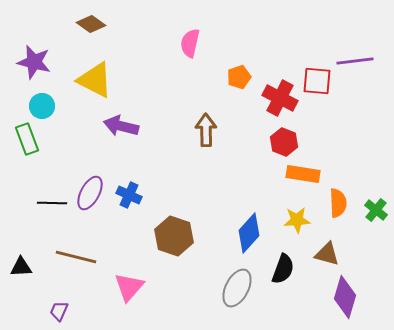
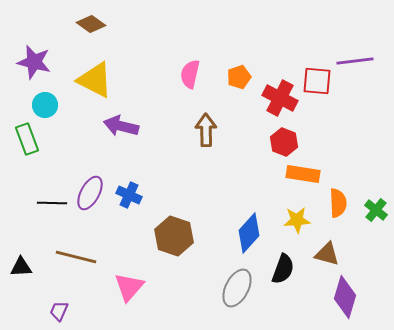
pink semicircle: moved 31 px down
cyan circle: moved 3 px right, 1 px up
